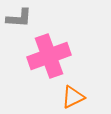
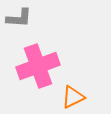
pink cross: moved 11 px left, 10 px down
